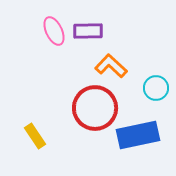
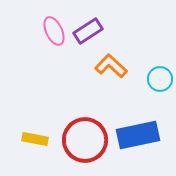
purple rectangle: rotated 32 degrees counterclockwise
cyan circle: moved 4 px right, 9 px up
red circle: moved 10 px left, 32 px down
yellow rectangle: moved 3 px down; rotated 45 degrees counterclockwise
